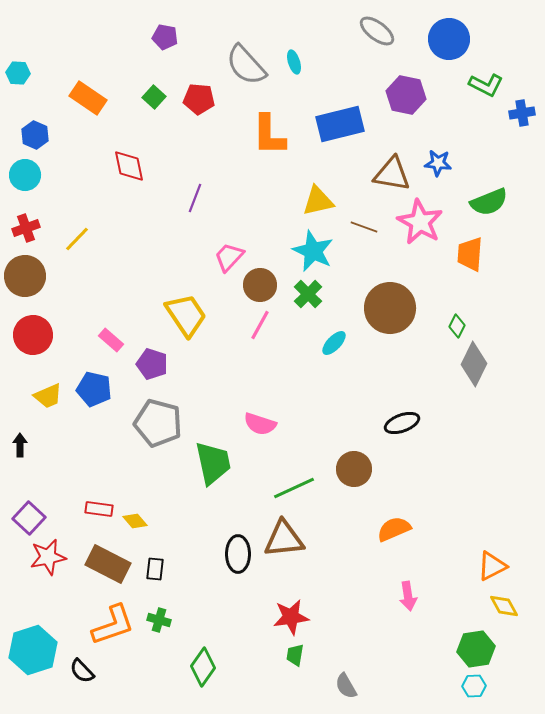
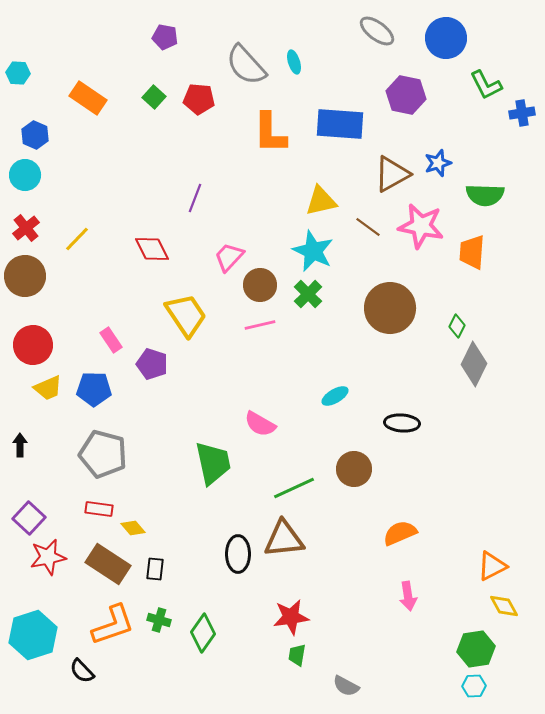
blue circle at (449, 39): moved 3 px left, 1 px up
green L-shape at (486, 85): rotated 36 degrees clockwise
blue rectangle at (340, 124): rotated 18 degrees clockwise
orange L-shape at (269, 135): moved 1 px right, 2 px up
blue star at (438, 163): rotated 24 degrees counterclockwise
red diamond at (129, 166): moved 23 px right, 83 px down; rotated 15 degrees counterclockwise
brown triangle at (392, 174): rotated 39 degrees counterclockwise
yellow triangle at (318, 201): moved 3 px right
green semicircle at (489, 202): moved 4 px left, 7 px up; rotated 24 degrees clockwise
pink star at (420, 222): moved 1 px right, 4 px down; rotated 18 degrees counterclockwise
brown line at (364, 227): moved 4 px right; rotated 16 degrees clockwise
red cross at (26, 228): rotated 20 degrees counterclockwise
orange trapezoid at (470, 254): moved 2 px right, 2 px up
pink line at (260, 325): rotated 48 degrees clockwise
red circle at (33, 335): moved 10 px down
pink rectangle at (111, 340): rotated 15 degrees clockwise
cyan ellipse at (334, 343): moved 1 px right, 53 px down; rotated 16 degrees clockwise
blue pentagon at (94, 389): rotated 12 degrees counterclockwise
yellow trapezoid at (48, 396): moved 8 px up
gray pentagon at (158, 423): moved 55 px left, 31 px down
black ellipse at (402, 423): rotated 24 degrees clockwise
pink semicircle at (260, 424): rotated 12 degrees clockwise
yellow diamond at (135, 521): moved 2 px left, 7 px down
orange semicircle at (394, 529): moved 6 px right, 4 px down
brown rectangle at (108, 564): rotated 6 degrees clockwise
cyan hexagon at (33, 650): moved 15 px up
green trapezoid at (295, 655): moved 2 px right
green diamond at (203, 667): moved 34 px up
gray semicircle at (346, 686): rotated 32 degrees counterclockwise
